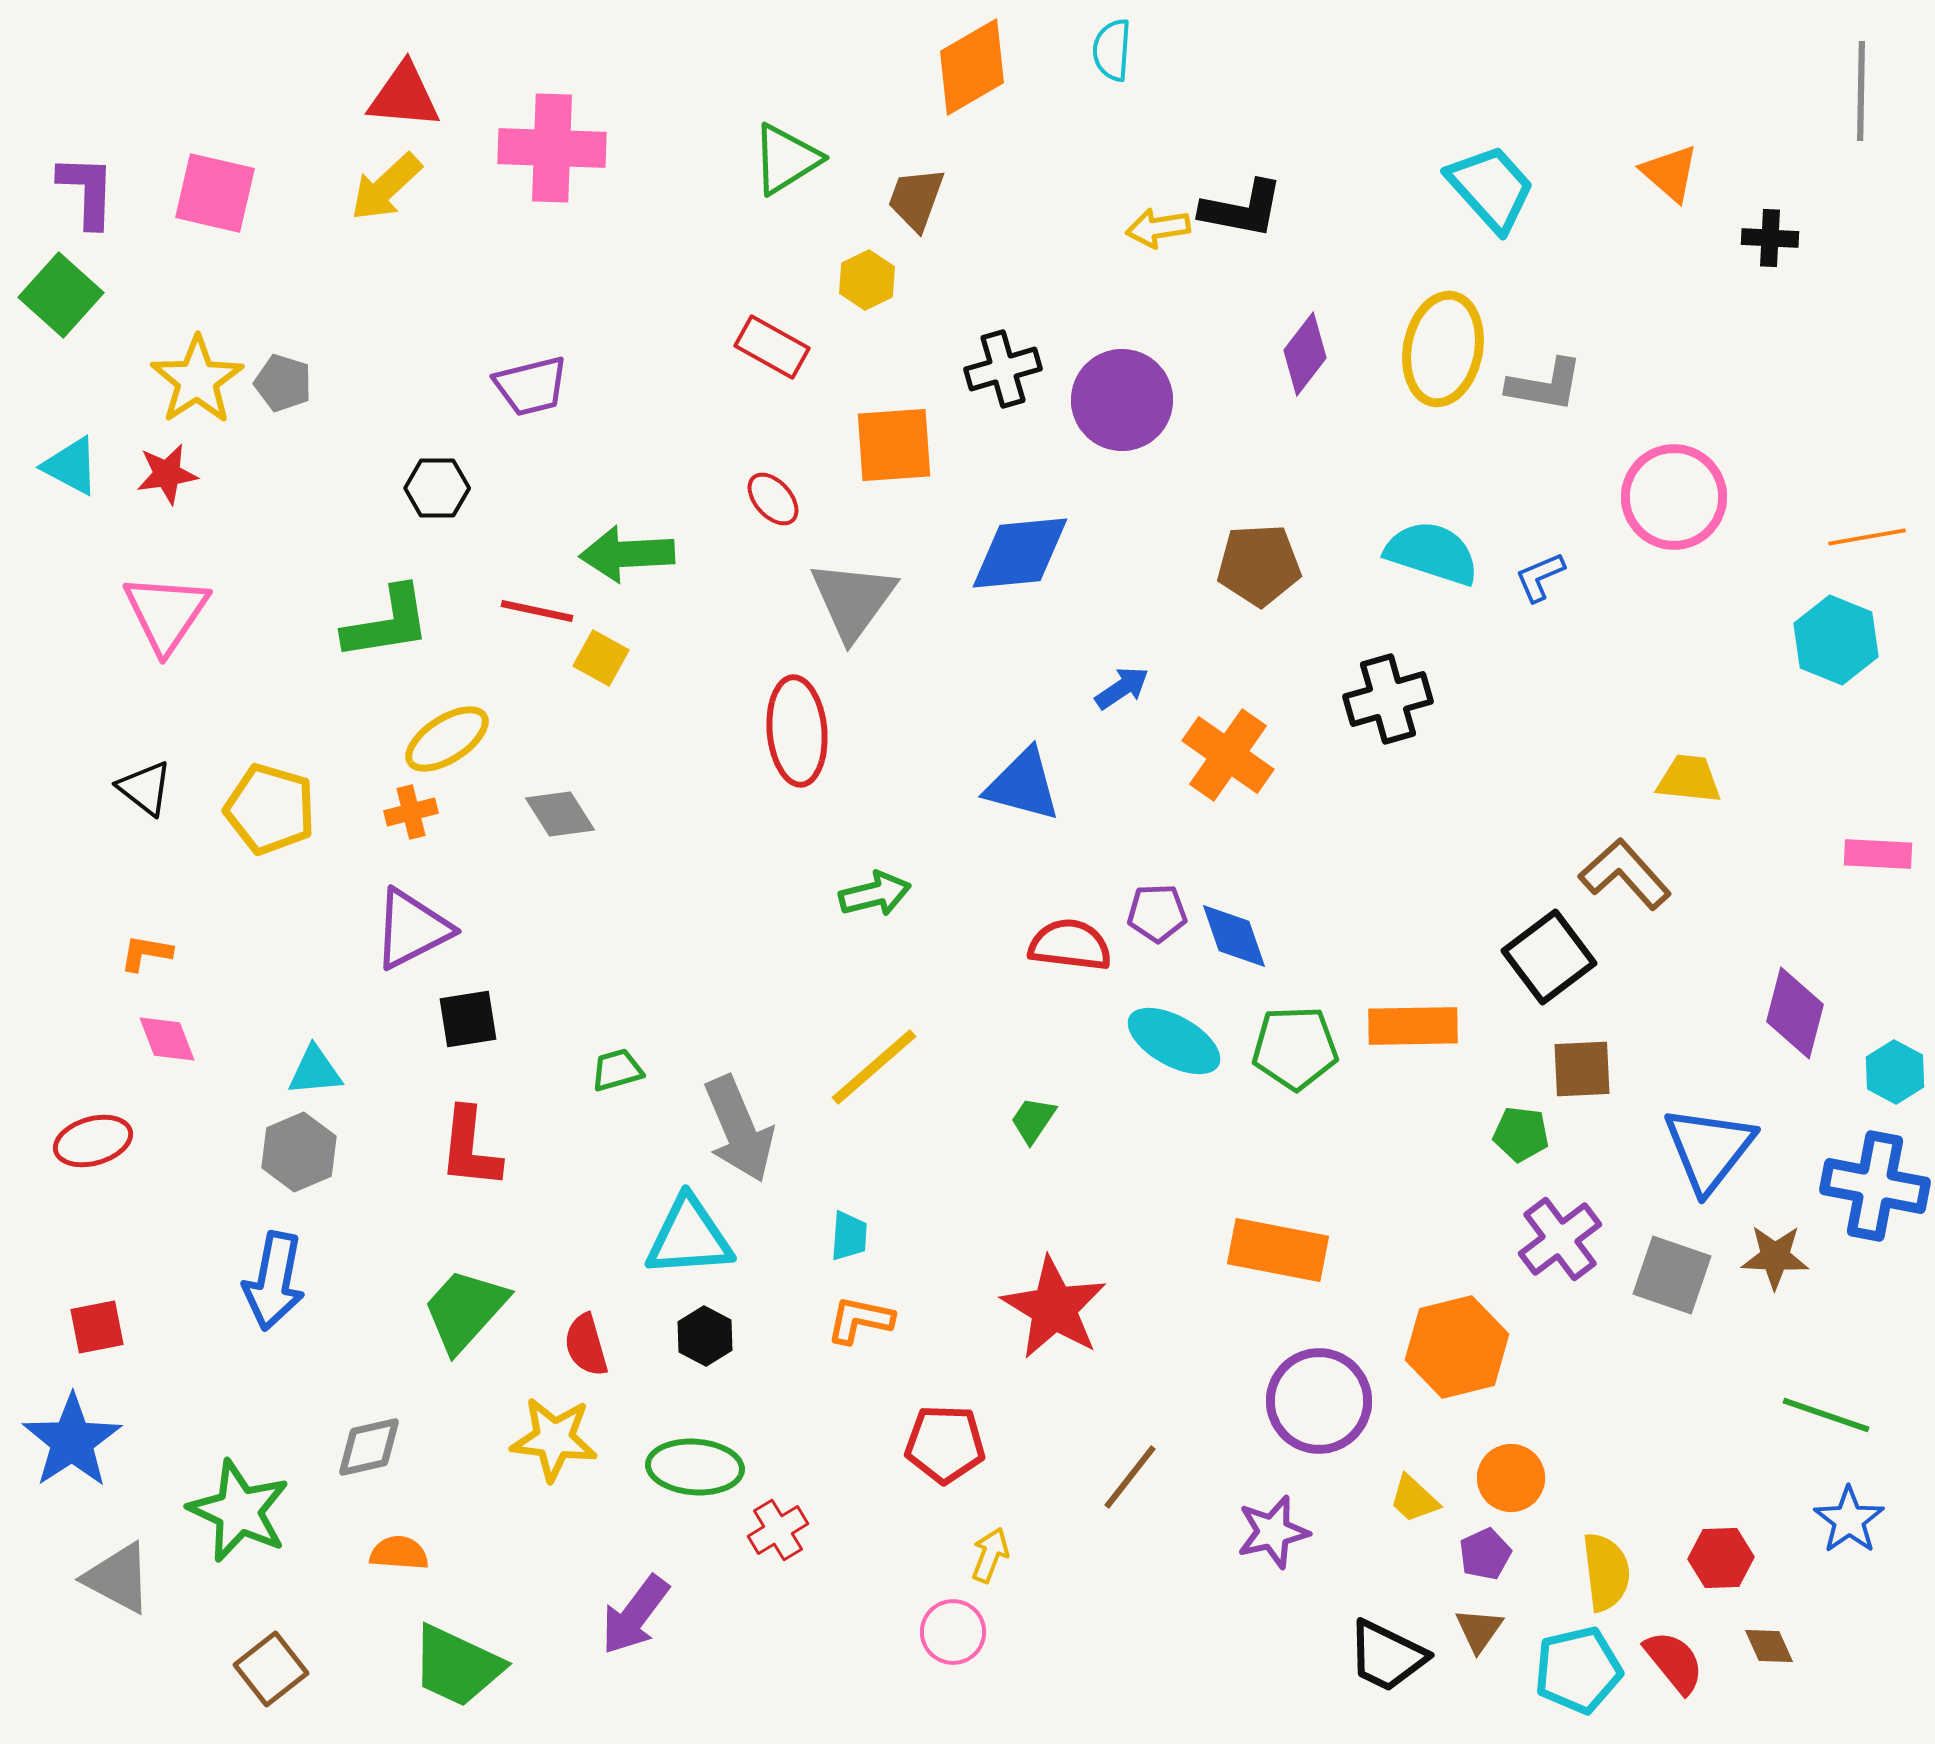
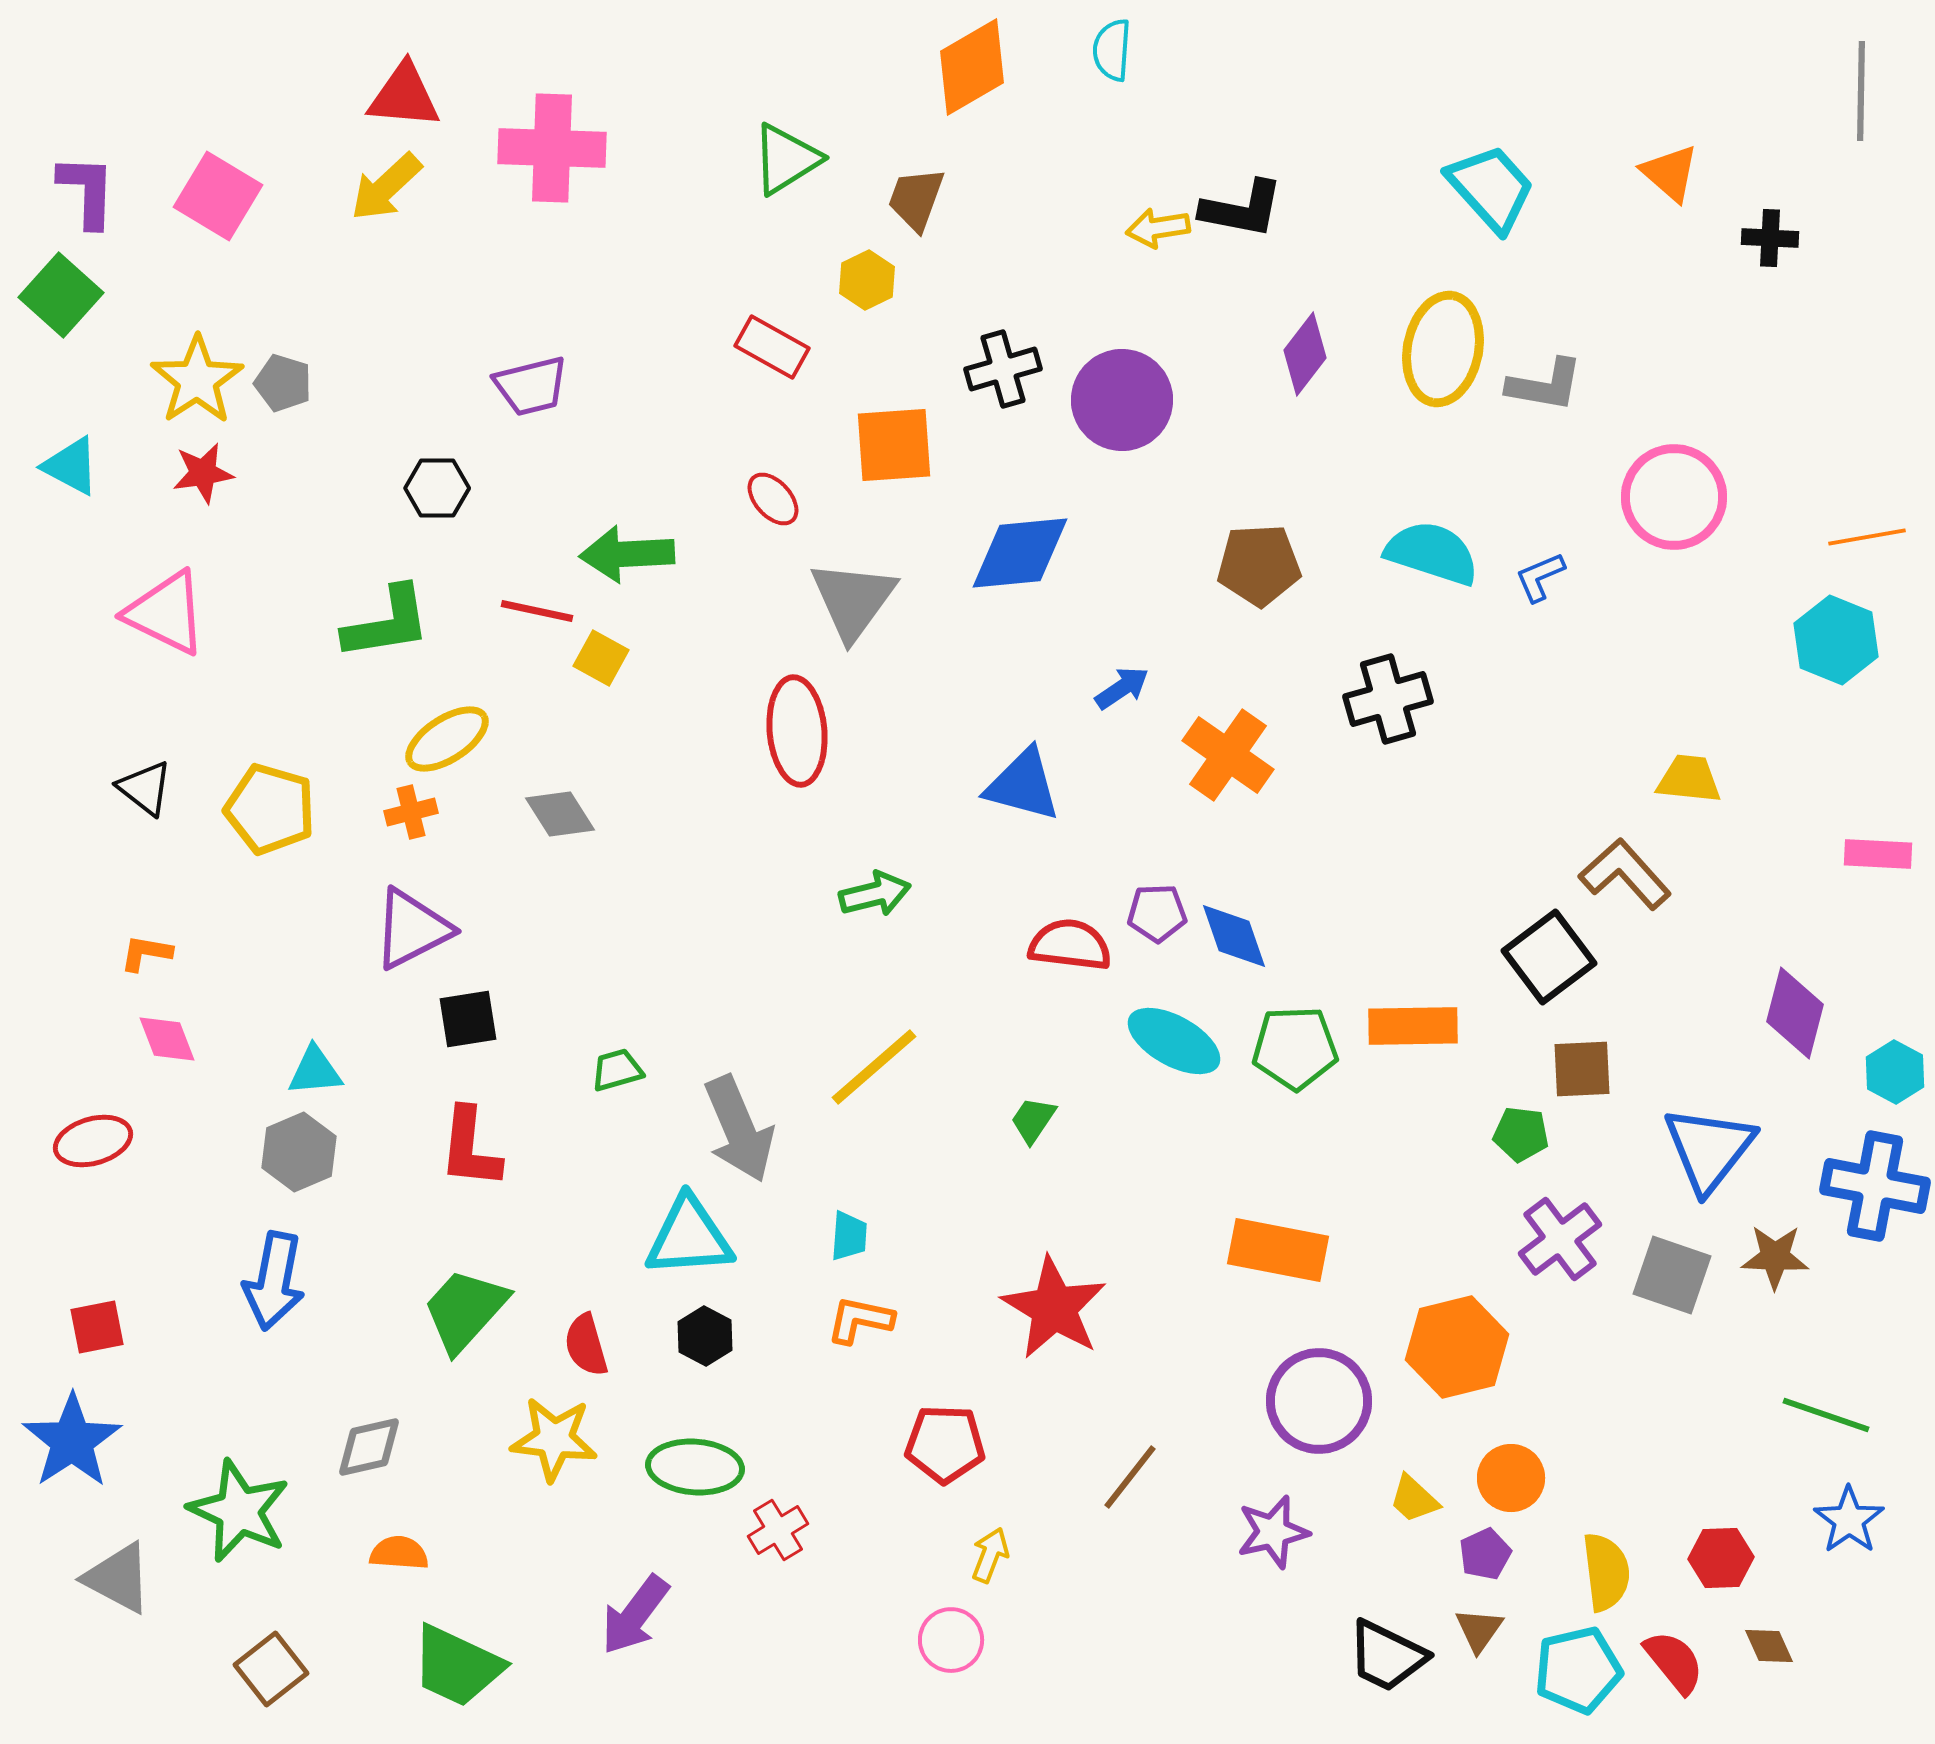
pink square at (215, 193): moved 3 px right, 3 px down; rotated 18 degrees clockwise
red star at (167, 474): moved 36 px right, 1 px up
pink triangle at (166, 613): rotated 38 degrees counterclockwise
pink circle at (953, 1632): moved 2 px left, 8 px down
